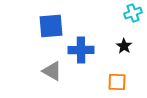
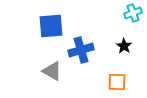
blue cross: rotated 15 degrees counterclockwise
